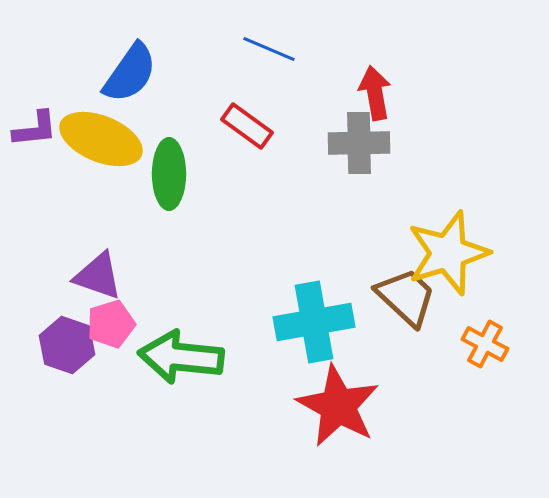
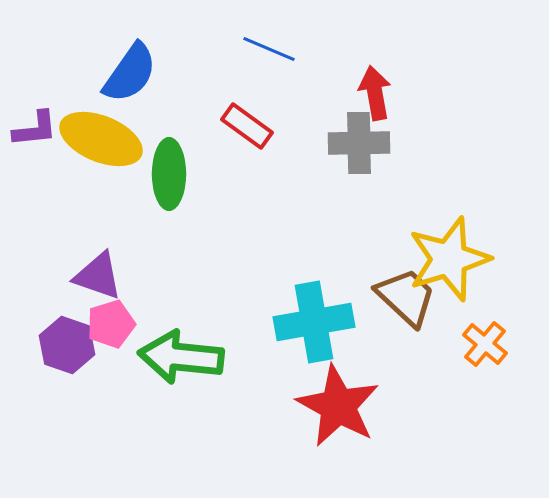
yellow star: moved 1 px right, 6 px down
orange cross: rotated 12 degrees clockwise
